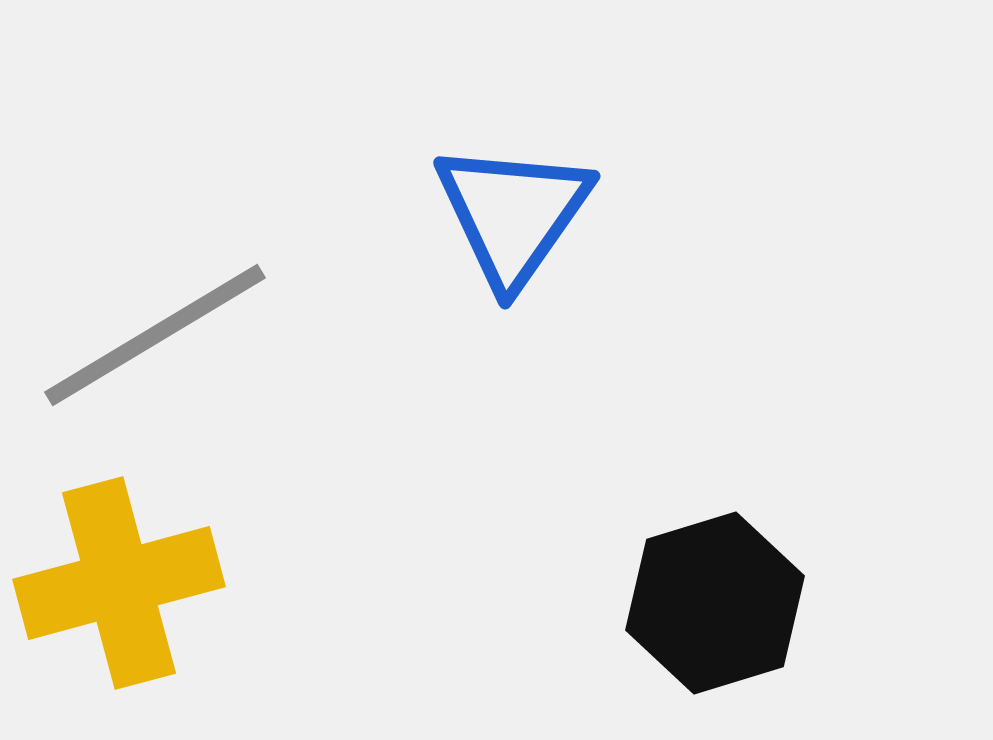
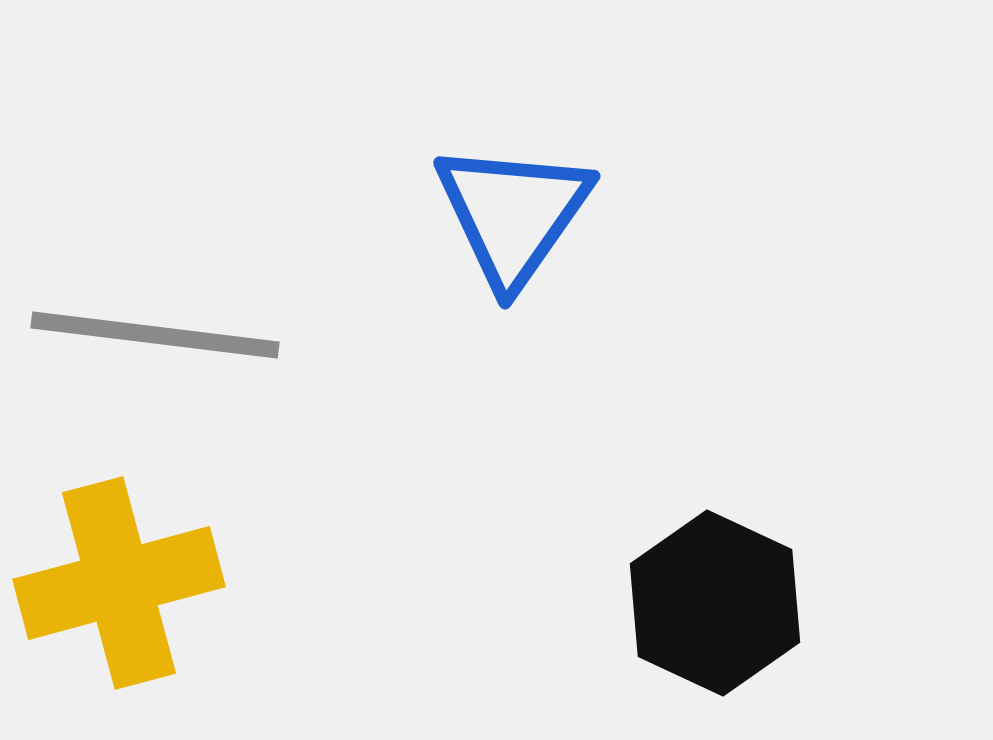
gray line: rotated 38 degrees clockwise
black hexagon: rotated 18 degrees counterclockwise
